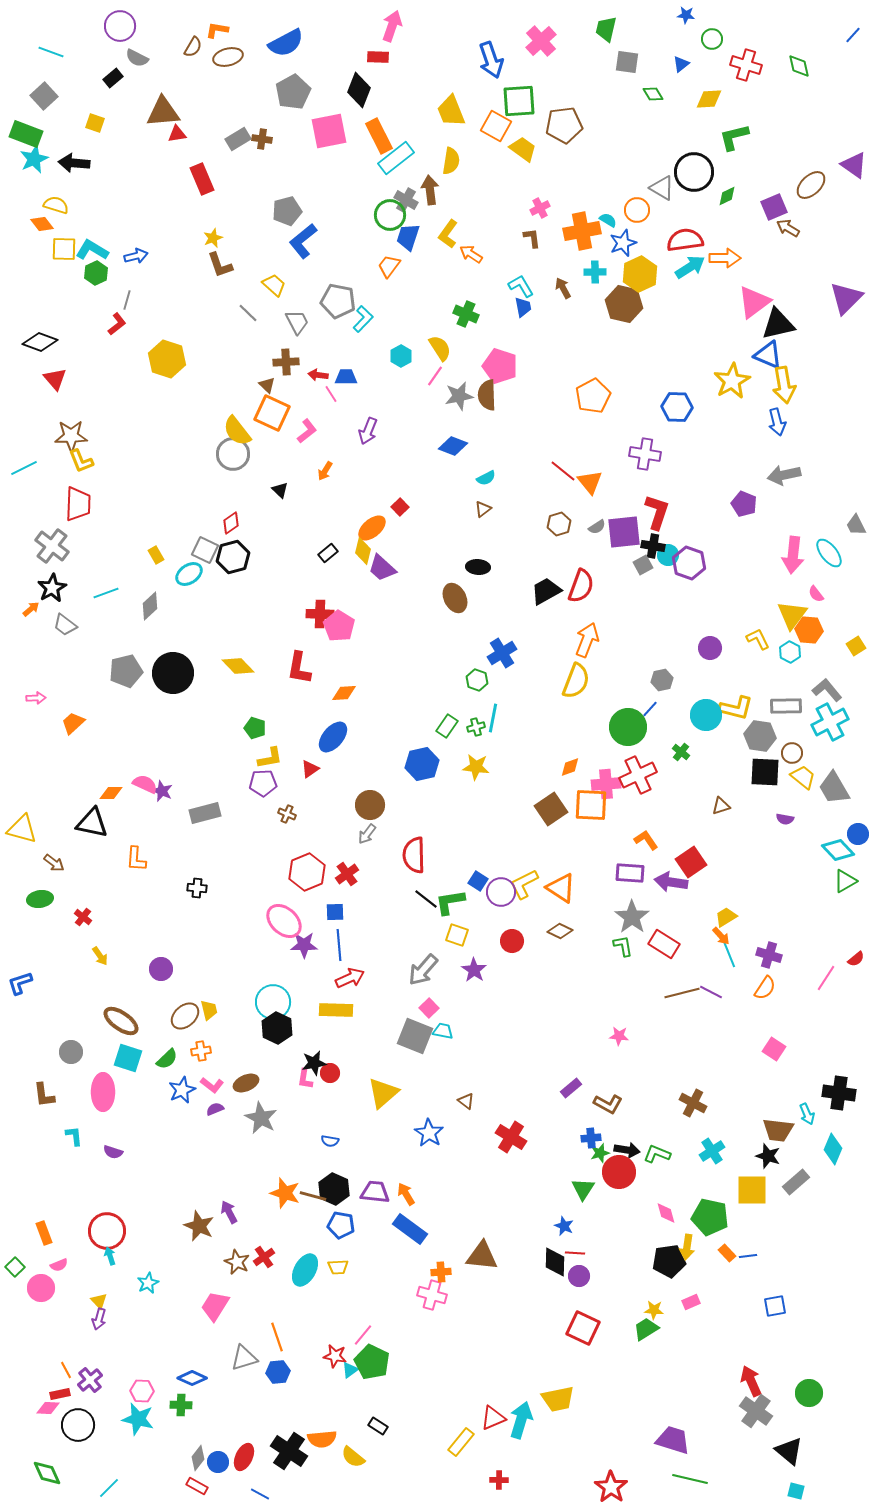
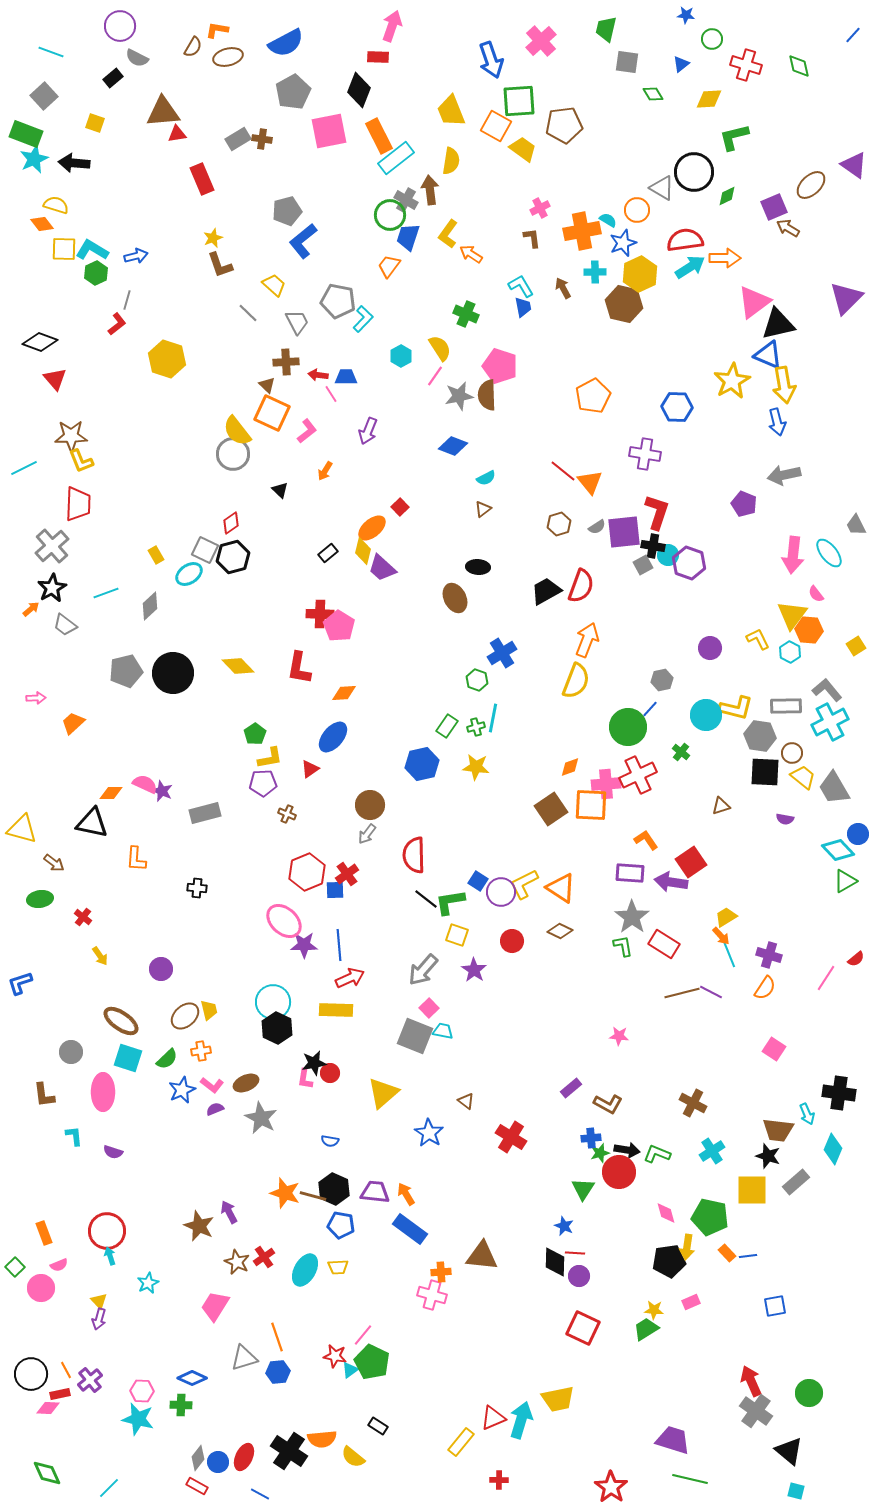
gray cross at (52, 546): rotated 12 degrees clockwise
green pentagon at (255, 728): moved 6 px down; rotated 20 degrees clockwise
blue square at (335, 912): moved 22 px up
black circle at (78, 1425): moved 47 px left, 51 px up
